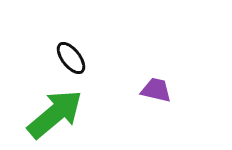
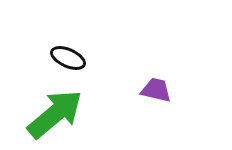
black ellipse: moved 3 px left; rotated 28 degrees counterclockwise
